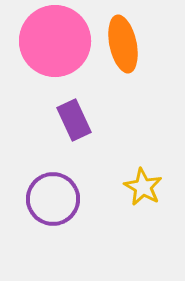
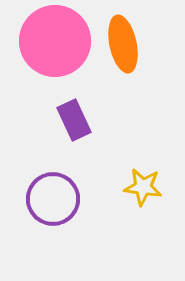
yellow star: rotated 21 degrees counterclockwise
